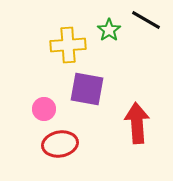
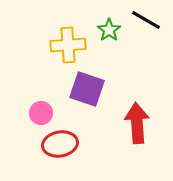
purple square: rotated 9 degrees clockwise
pink circle: moved 3 px left, 4 px down
